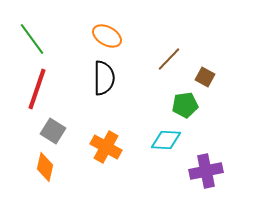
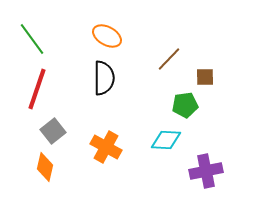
brown square: rotated 30 degrees counterclockwise
gray square: rotated 20 degrees clockwise
